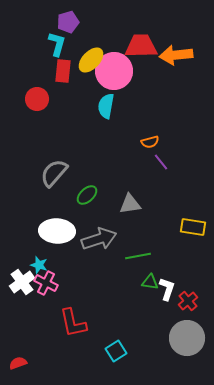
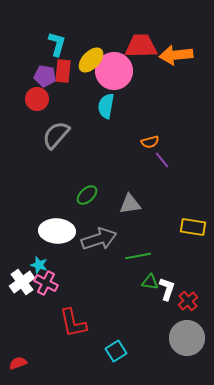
purple pentagon: moved 23 px left, 54 px down; rotated 25 degrees clockwise
purple line: moved 1 px right, 2 px up
gray semicircle: moved 2 px right, 38 px up
